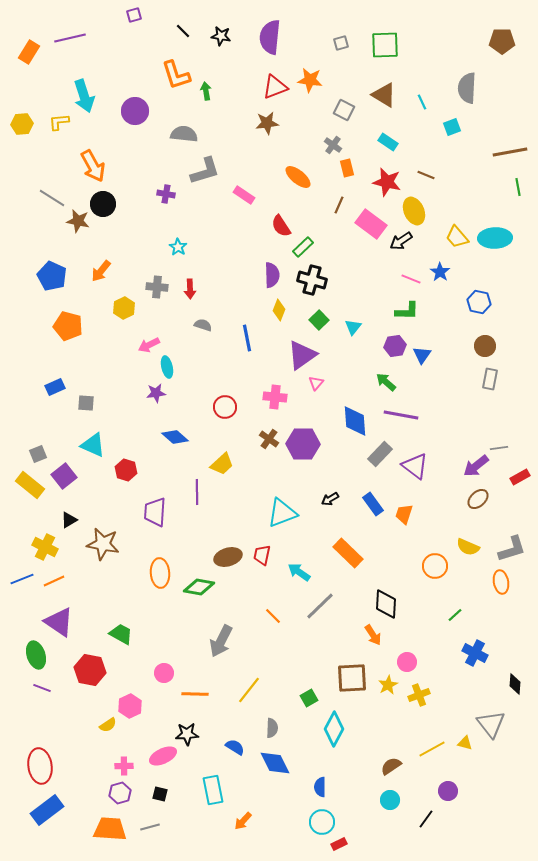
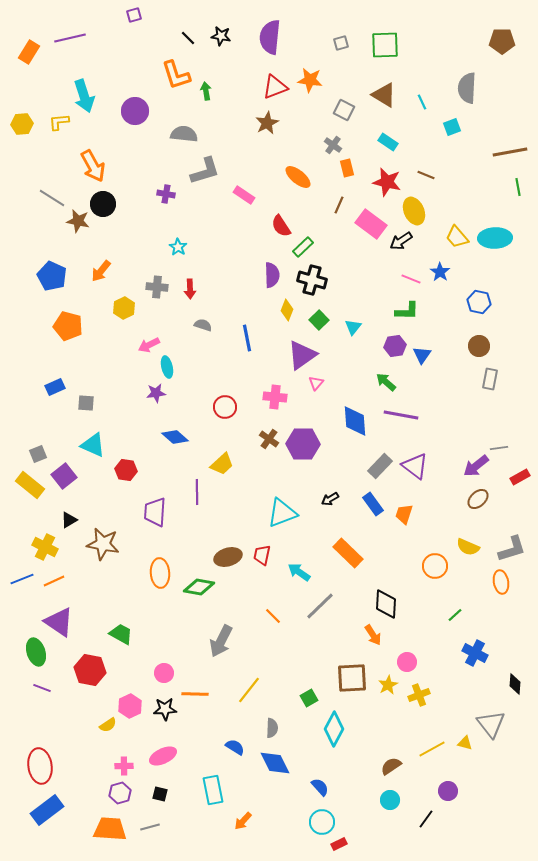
black line at (183, 31): moved 5 px right, 7 px down
brown star at (267, 123): rotated 20 degrees counterclockwise
yellow diamond at (279, 310): moved 8 px right
brown circle at (485, 346): moved 6 px left
gray rectangle at (380, 454): moved 12 px down
red hexagon at (126, 470): rotated 10 degrees counterclockwise
green ellipse at (36, 655): moved 3 px up
black star at (187, 734): moved 22 px left, 25 px up
blue semicircle at (320, 787): rotated 138 degrees clockwise
